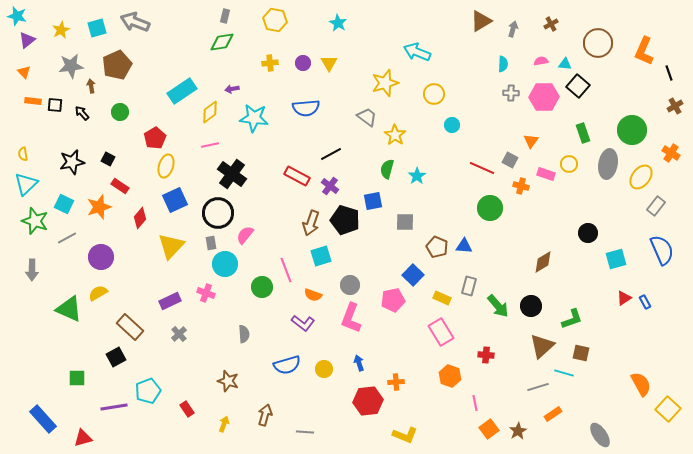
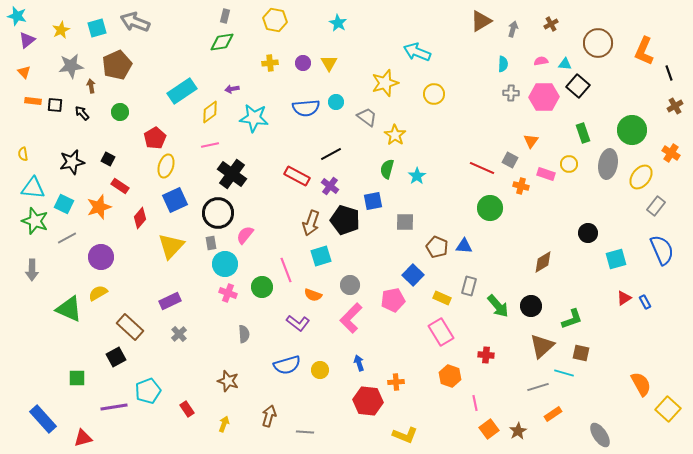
cyan circle at (452, 125): moved 116 px left, 23 px up
cyan triangle at (26, 184): moved 7 px right, 4 px down; rotated 50 degrees clockwise
pink cross at (206, 293): moved 22 px right
pink L-shape at (351, 318): rotated 24 degrees clockwise
purple L-shape at (303, 323): moved 5 px left
yellow circle at (324, 369): moved 4 px left, 1 px down
red hexagon at (368, 401): rotated 12 degrees clockwise
brown arrow at (265, 415): moved 4 px right, 1 px down
